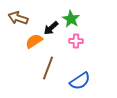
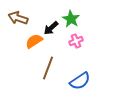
pink cross: rotated 24 degrees counterclockwise
